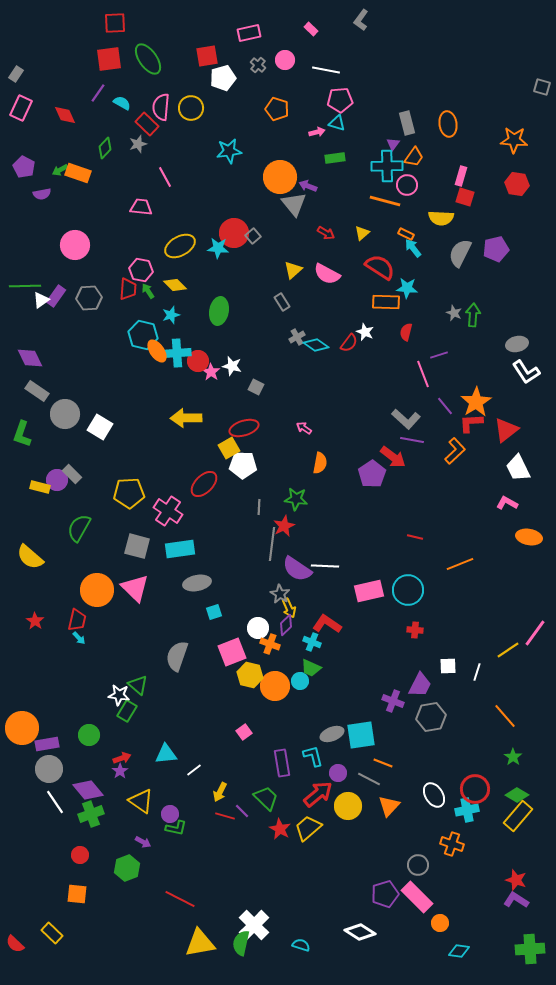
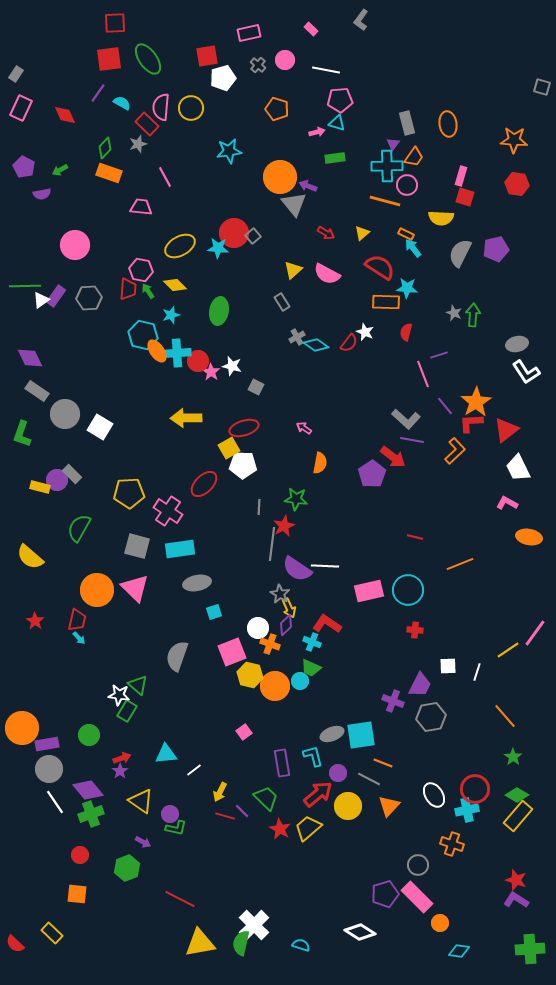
orange rectangle at (78, 173): moved 31 px right
